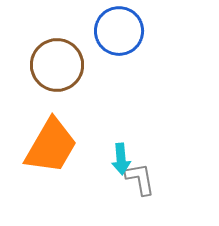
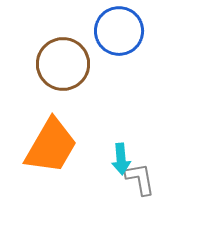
brown circle: moved 6 px right, 1 px up
